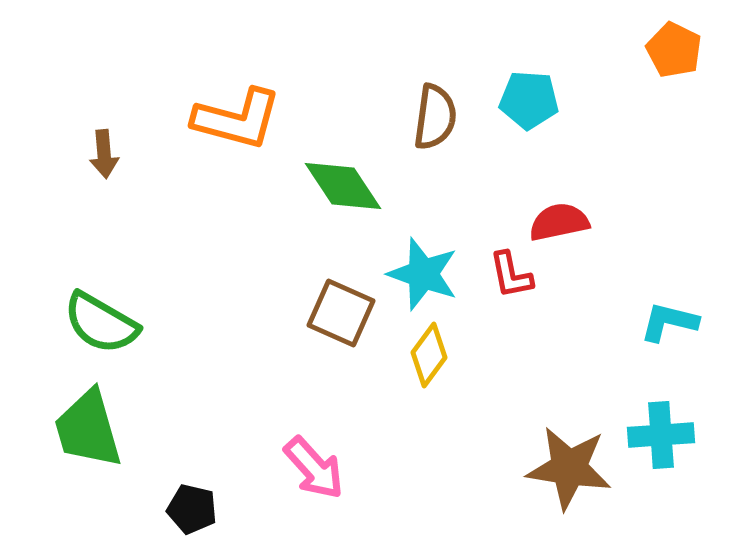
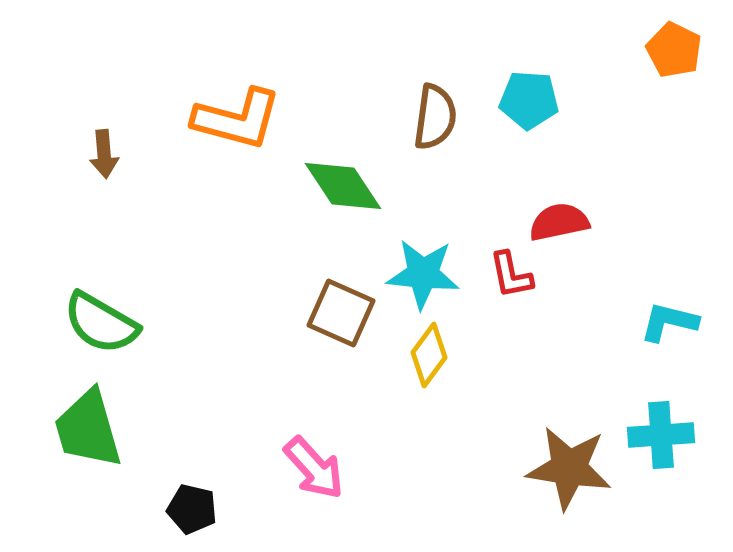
cyan star: rotated 14 degrees counterclockwise
